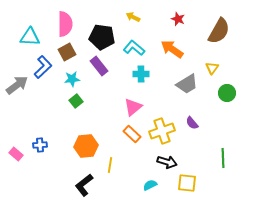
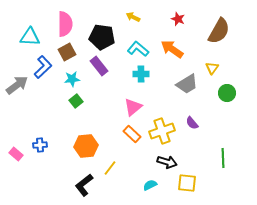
cyan L-shape: moved 4 px right, 1 px down
yellow line: moved 3 px down; rotated 28 degrees clockwise
